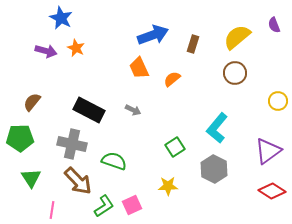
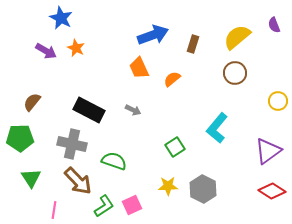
purple arrow: rotated 15 degrees clockwise
gray hexagon: moved 11 px left, 20 px down
pink line: moved 2 px right
